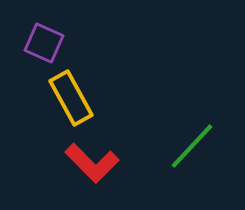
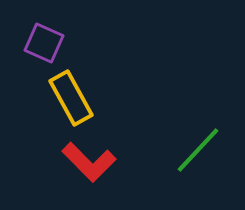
green line: moved 6 px right, 4 px down
red L-shape: moved 3 px left, 1 px up
